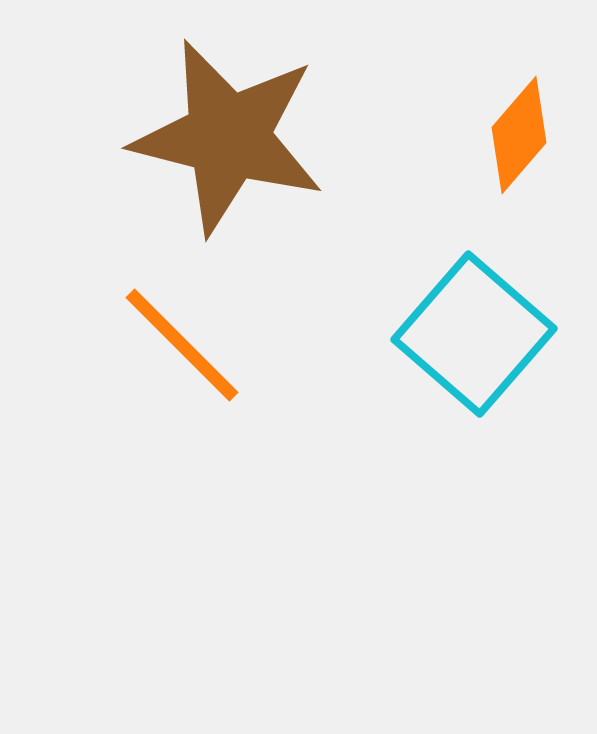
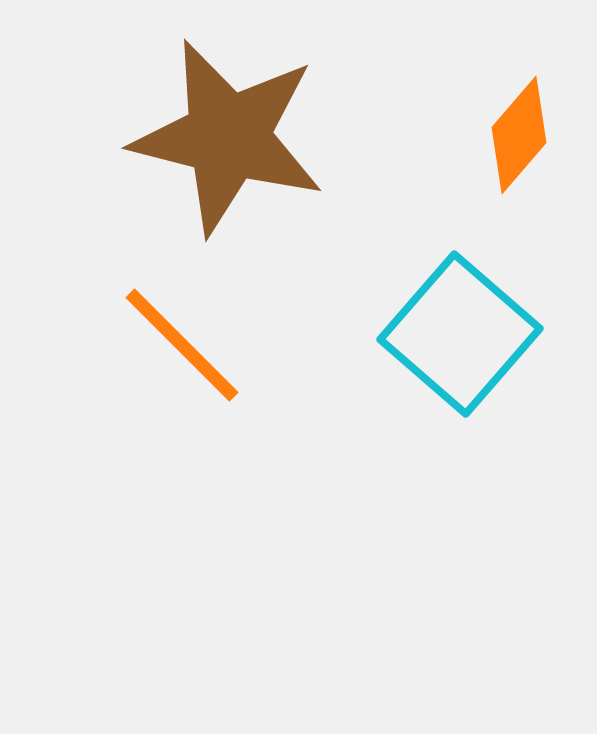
cyan square: moved 14 px left
